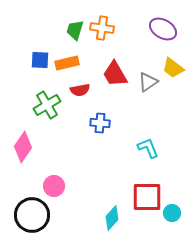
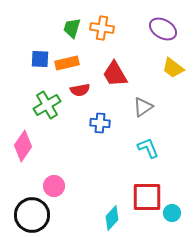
green trapezoid: moved 3 px left, 2 px up
blue square: moved 1 px up
gray triangle: moved 5 px left, 25 px down
pink diamond: moved 1 px up
